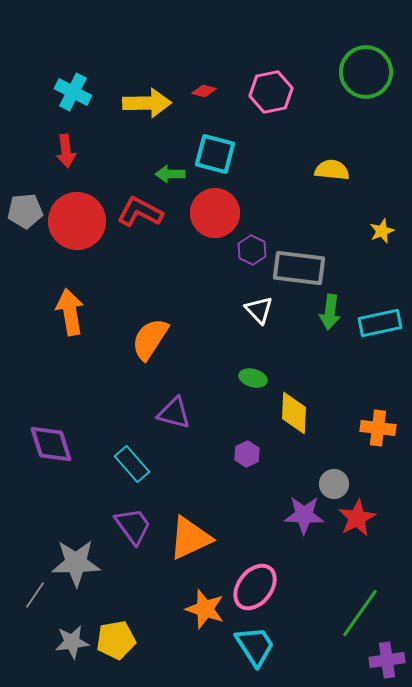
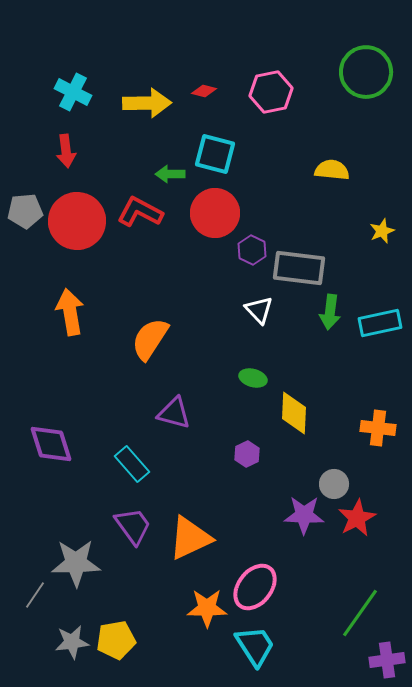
orange star at (205, 609): moved 2 px right, 1 px up; rotated 18 degrees counterclockwise
